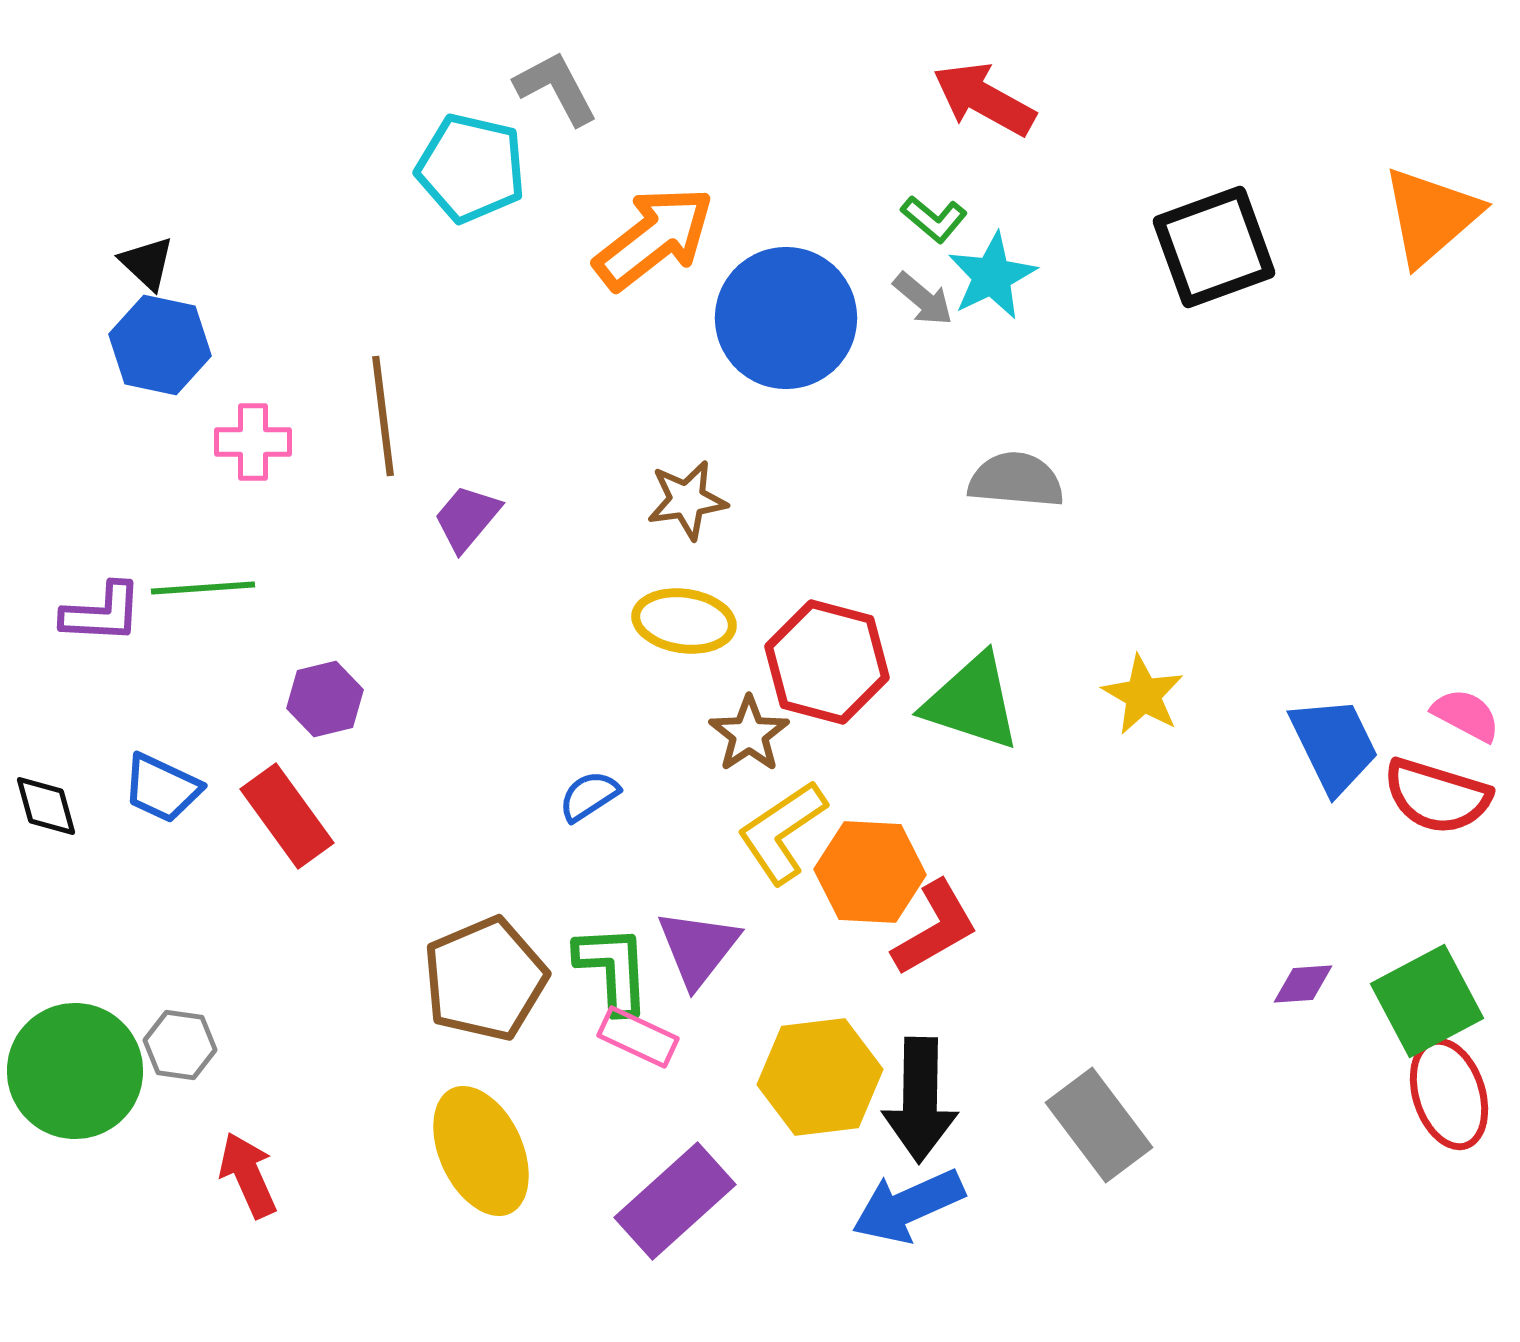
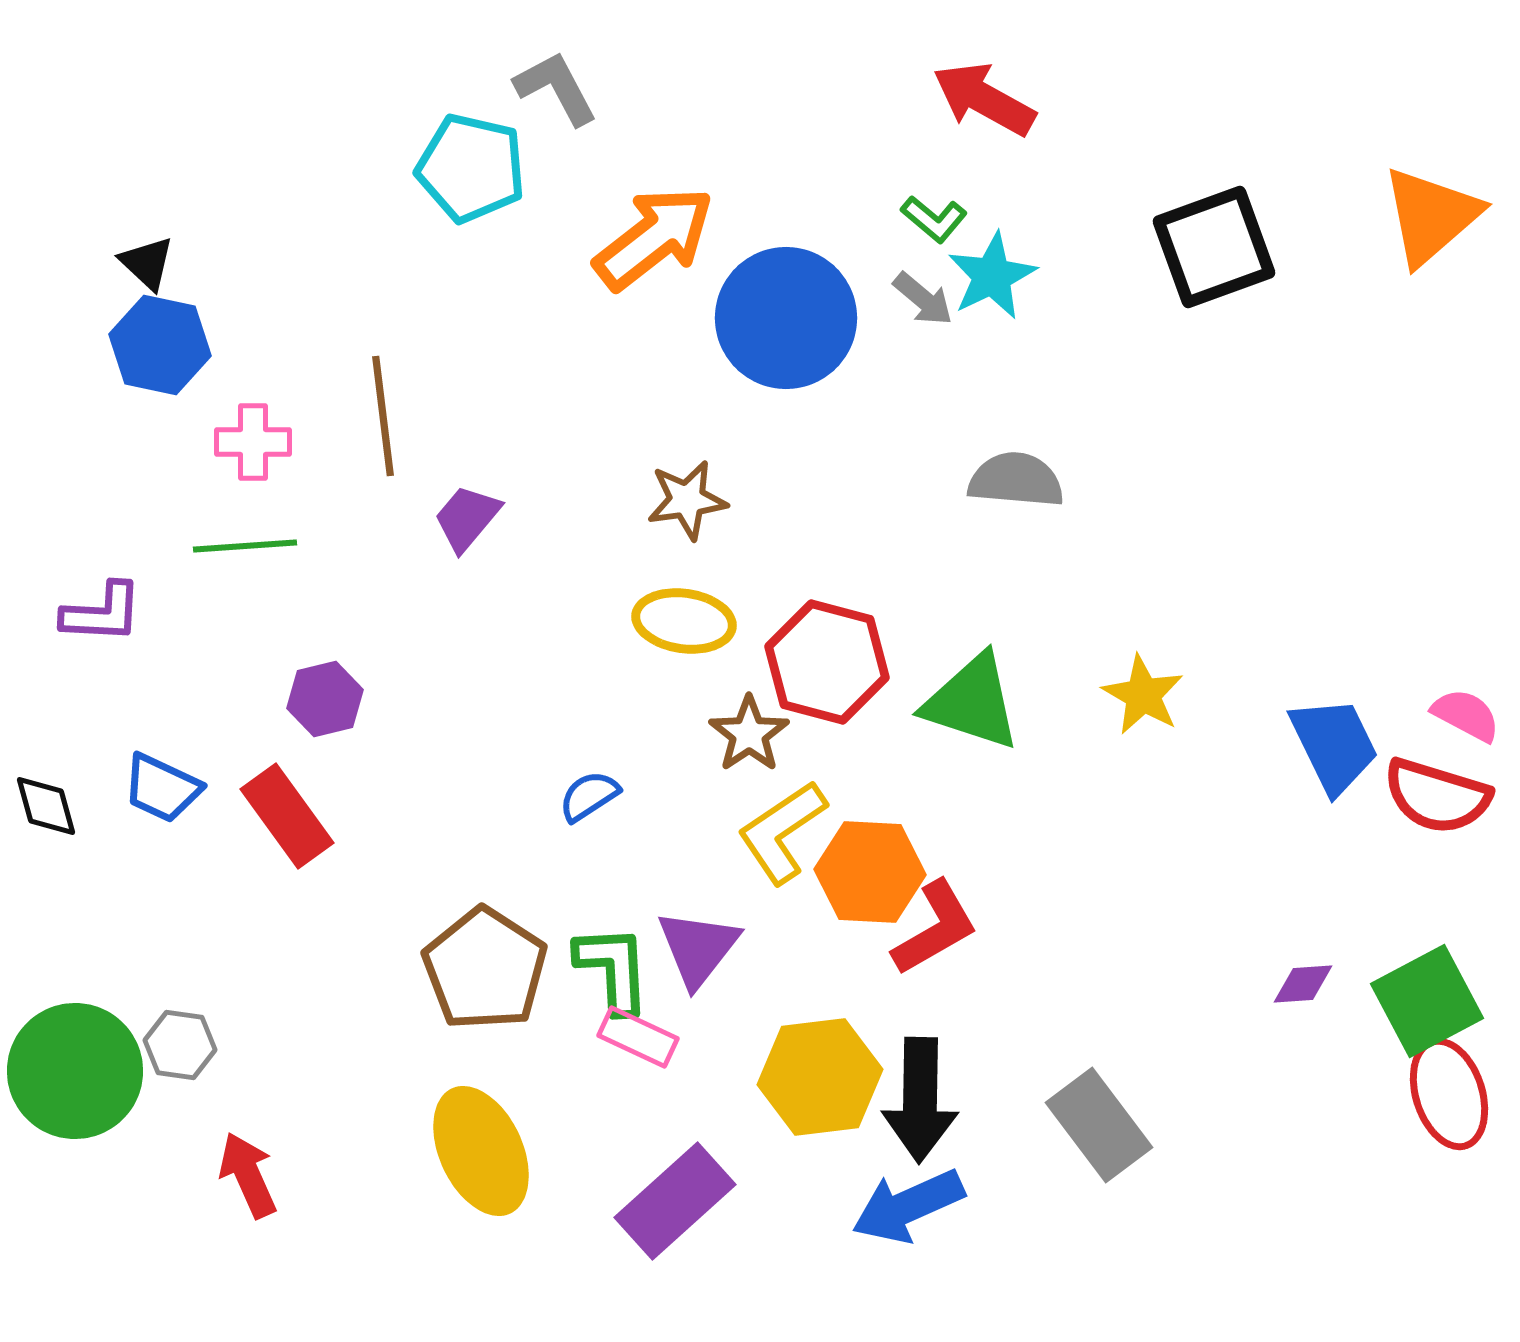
green line at (203, 588): moved 42 px right, 42 px up
brown pentagon at (485, 979): moved 10 px up; rotated 16 degrees counterclockwise
